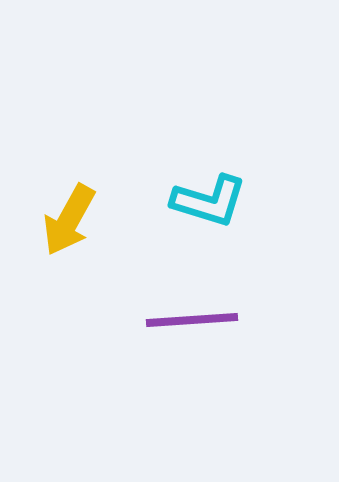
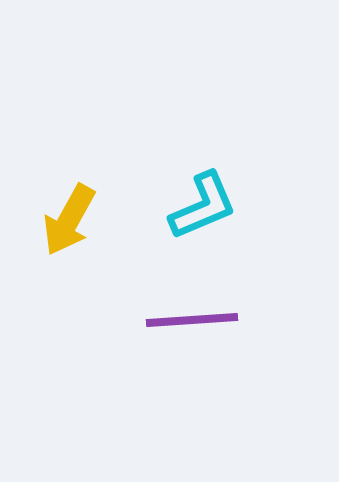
cyan L-shape: moved 6 px left, 5 px down; rotated 40 degrees counterclockwise
